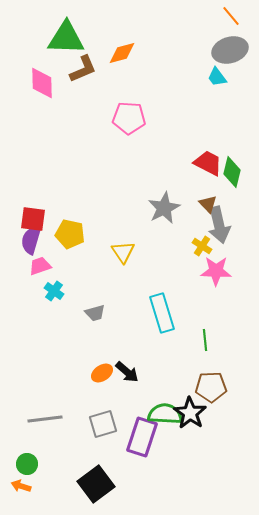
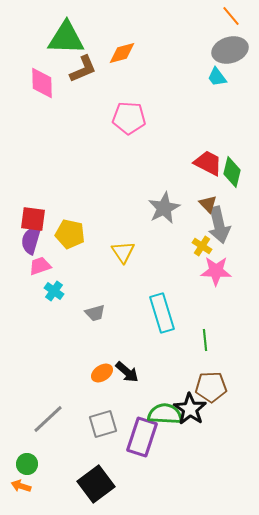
black star: moved 4 px up
gray line: moved 3 px right; rotated 36 degrees counterclockwise
